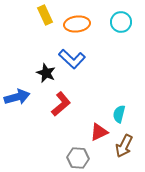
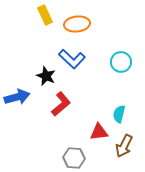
cyan circle: moved 40 px down
black star: moved 3 px down
red triangle: rotated 18 degrees clockwise
gray hexagon: moved 4 px left
